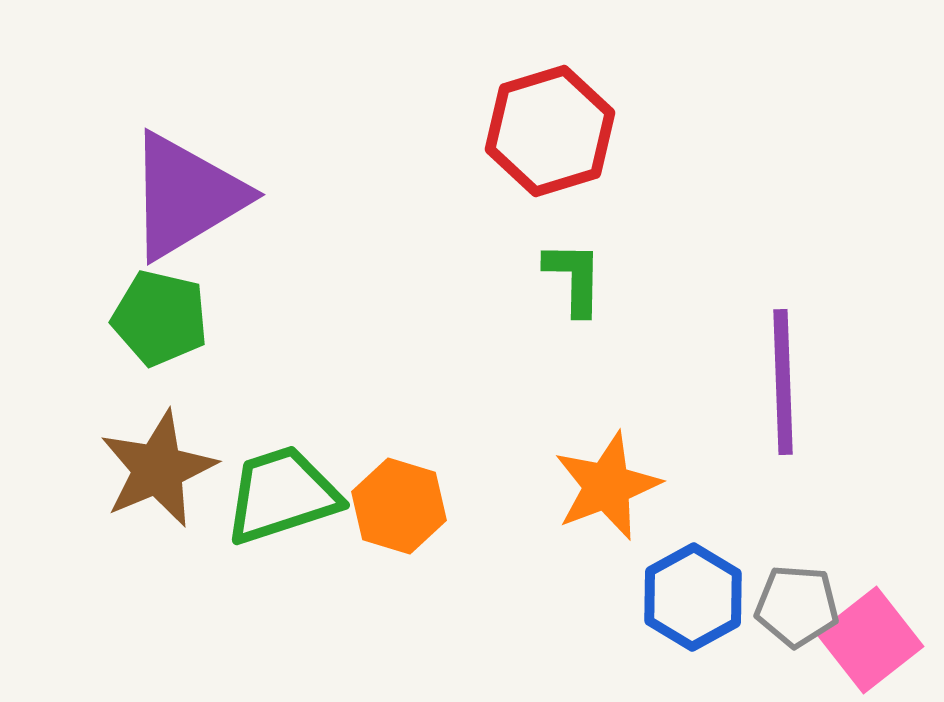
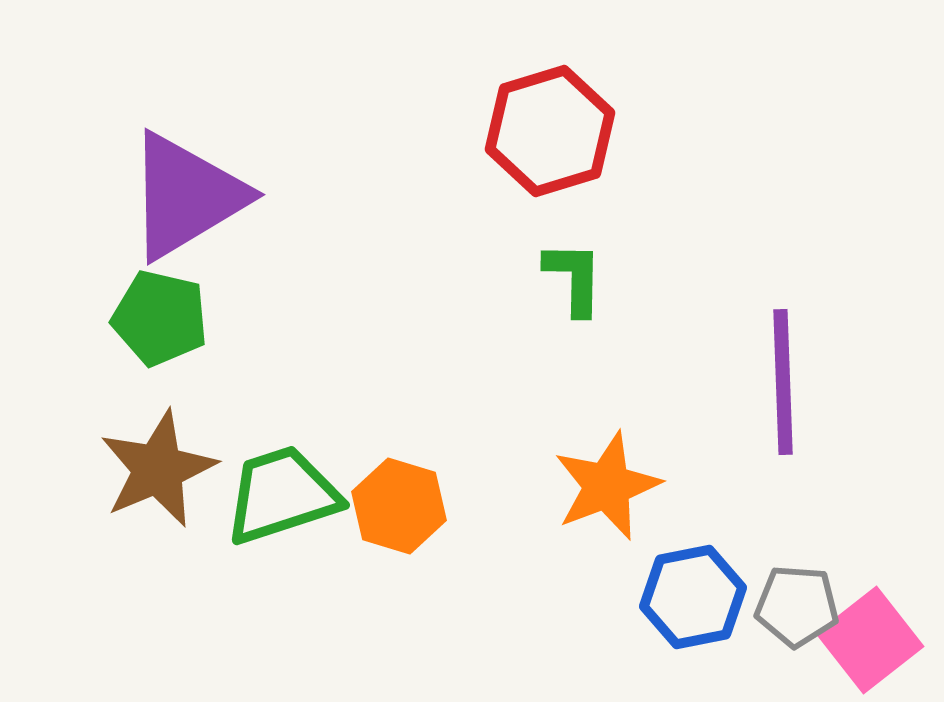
blue hexagon: rotated 18 degrees clockwise
